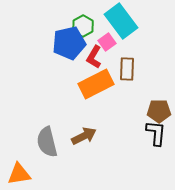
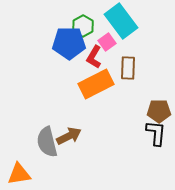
blue pentagon: rotated 12 degrees clockwise
brown rectangle: moved 1 px right, 1 px up
brown arrow: moved 15 px left
